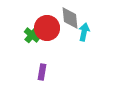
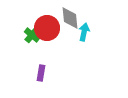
purple rectangle: moved 1 px left, 1 px down
